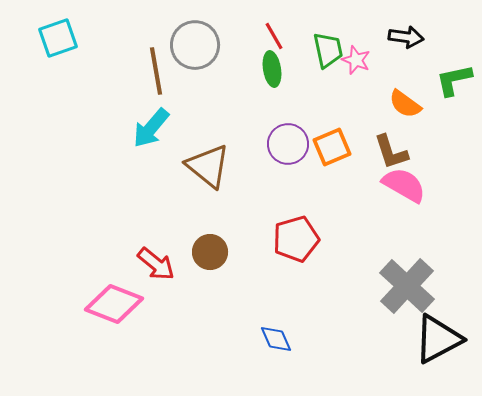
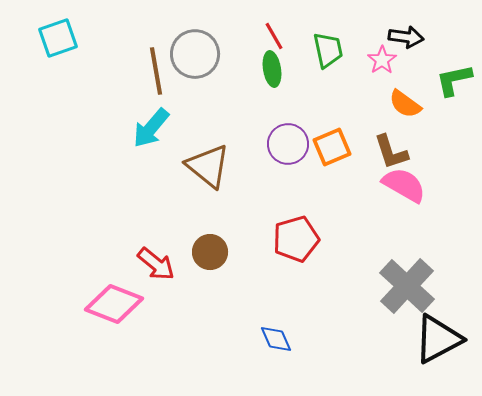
gray circle: moved 9 px down
pink star: moved 26 px right; rotated 16 degrees clockwise
